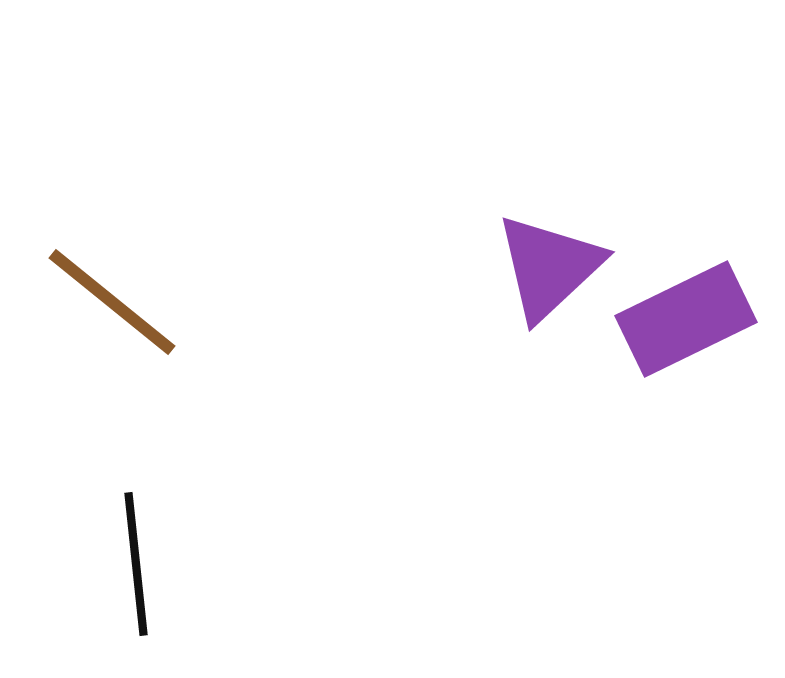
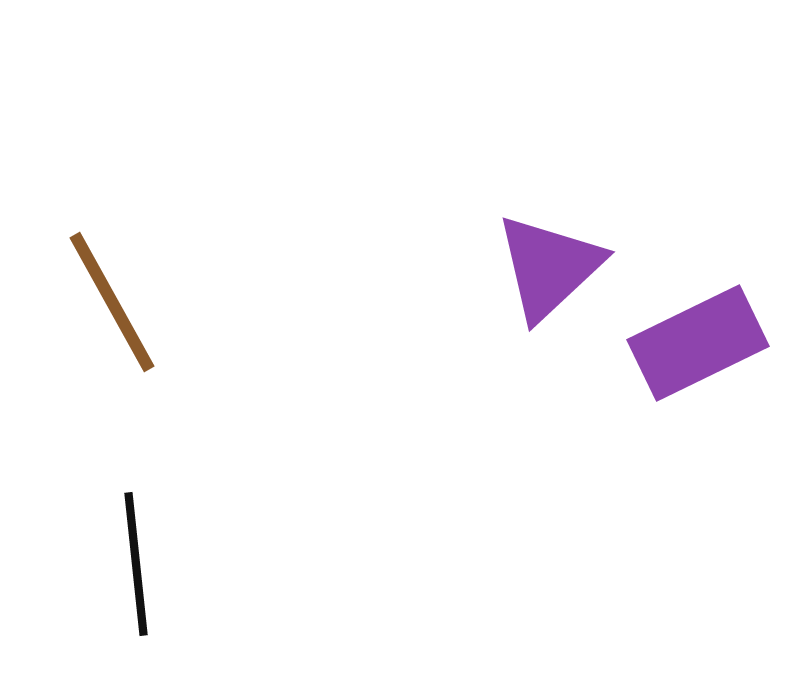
brown line: rotated 22 degrees clockwise
purple rectangle: moved 12 px right, 24 px down
